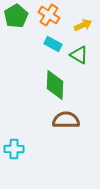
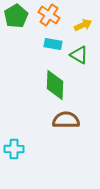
cyan rectangle: rotated 18 degrees counterclockwise
